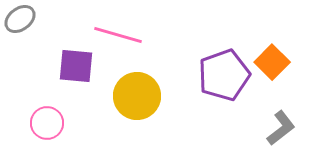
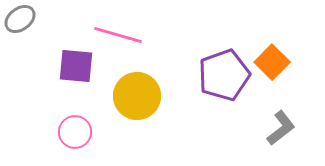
pink circle: moved 28 px right, 9 px down
